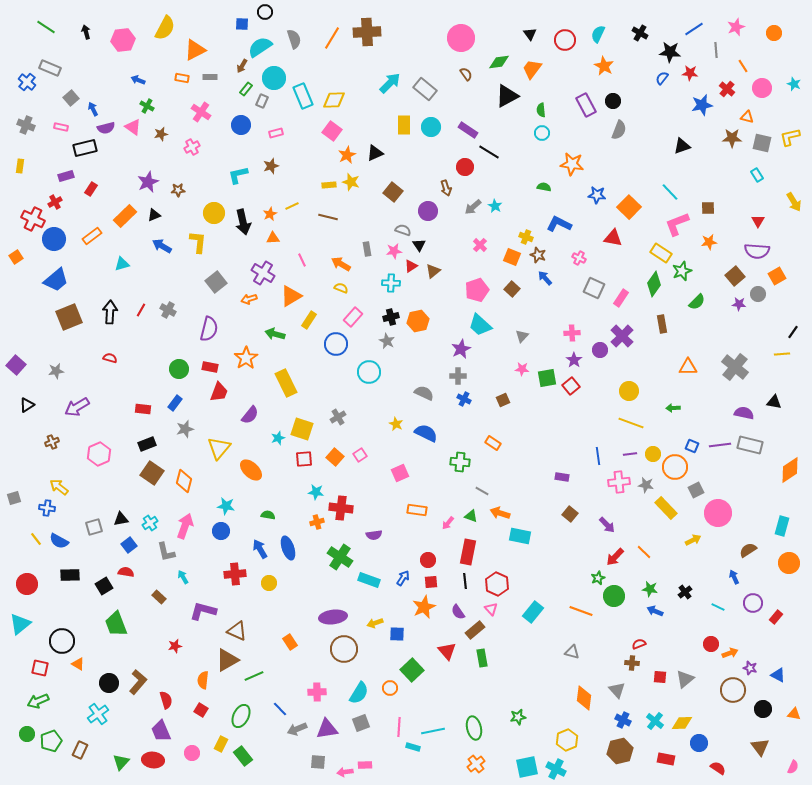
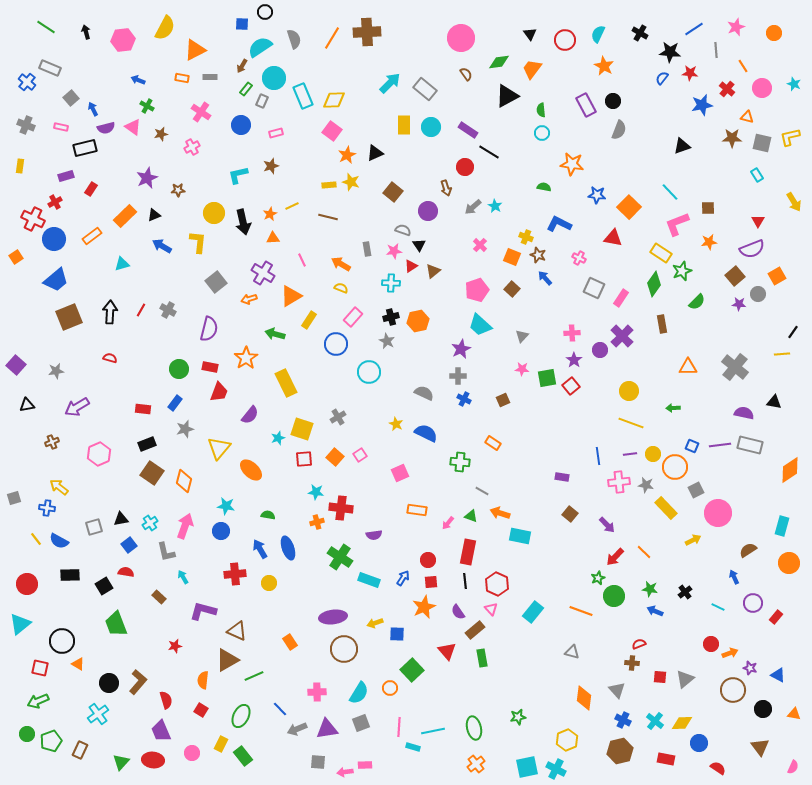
purple star at (148, 182): moved 1 px left, 4 px up
purple semicircle at (757, 251): moved 5 px left, 2 px up; rotated 25 degrees counterclockwise
black triangle at (27, 405): rotated 21 degrees clockwise
